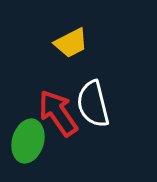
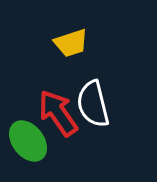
yellow trapezoid: rotated 9 degrees clockwise
green ellipse: rotated 54 degrees counterclockwise
